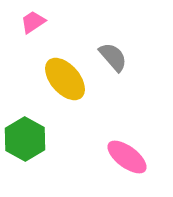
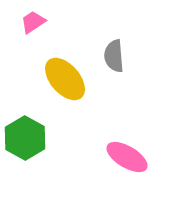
gray semicircle: moved 1 px right, 1 px up; rotated 144 degrees counterclockwise
green hexagon: moved 1 px up
pink ellipse: rotated 6 degrees counterclockwise
